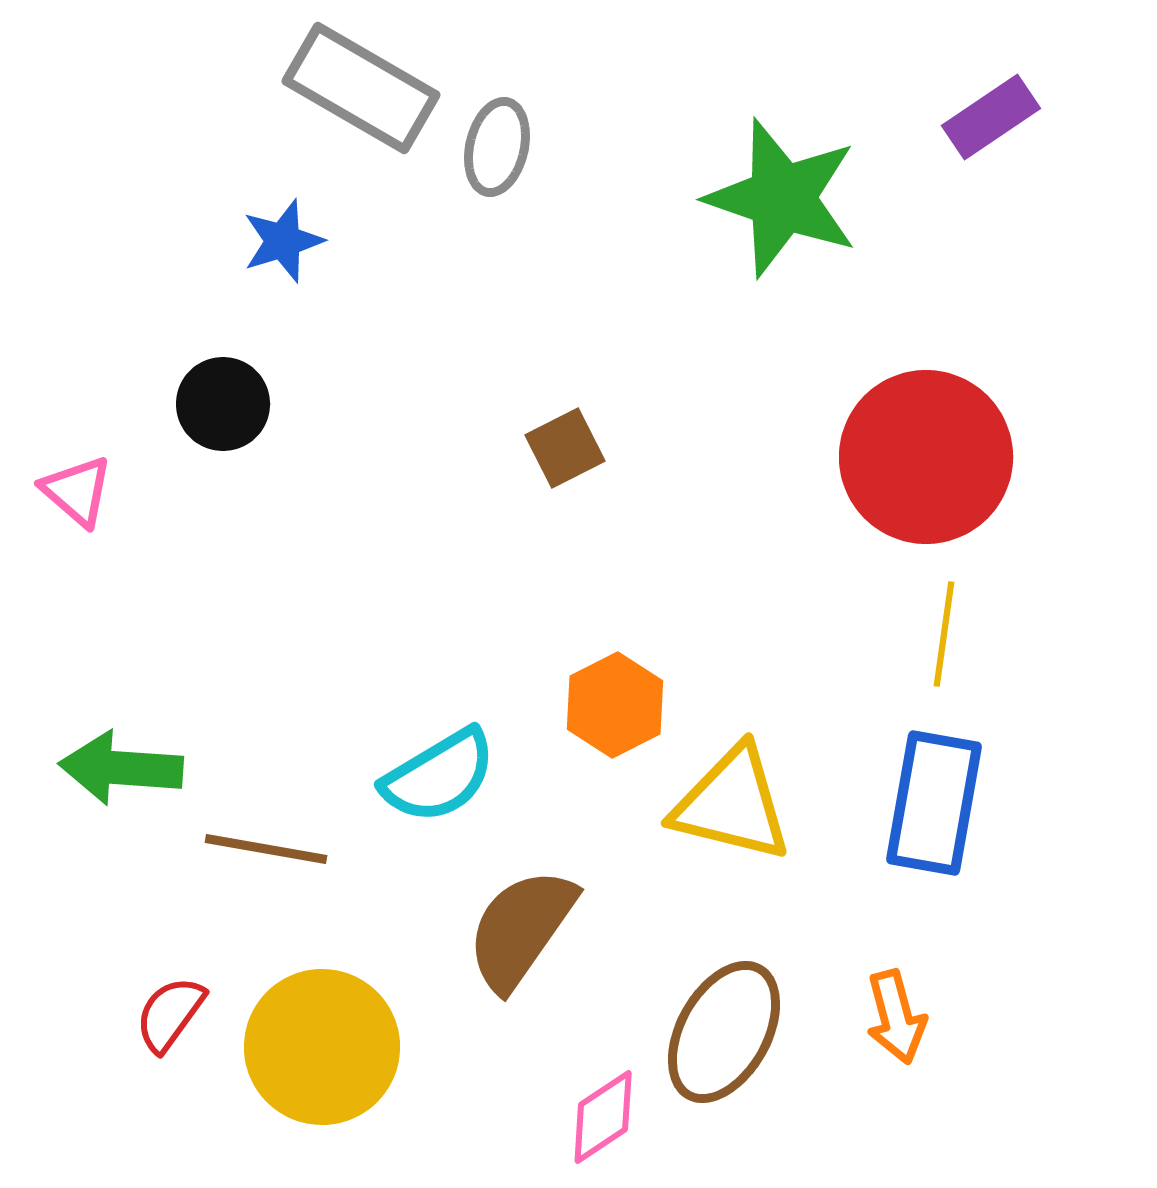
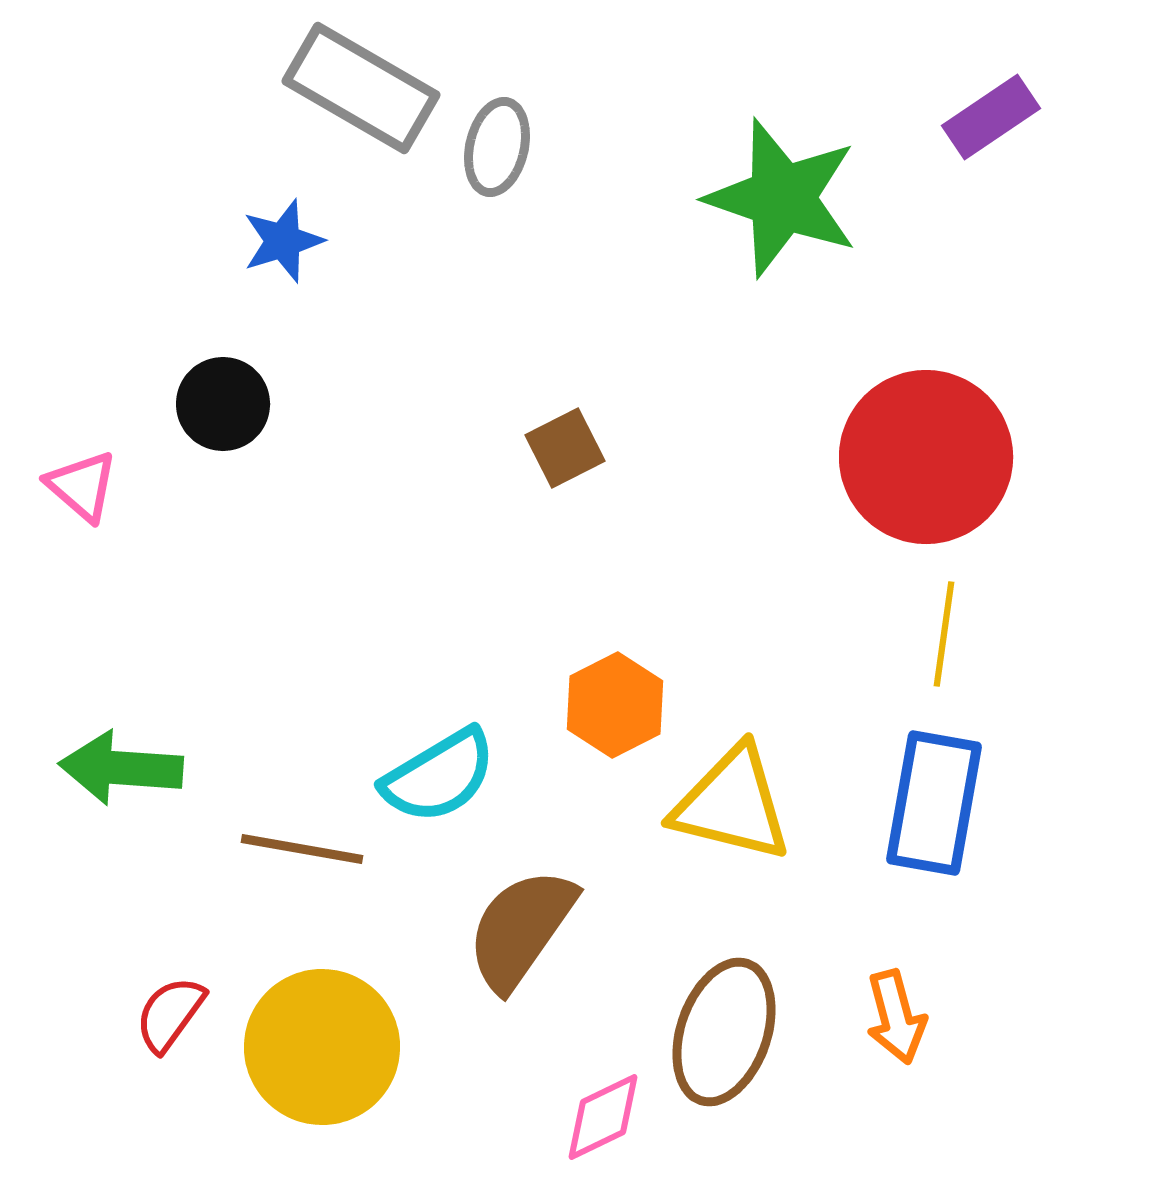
pink triangle: moved 5 px right, 5 px up
brown line: moved 36 px right
brown ellipse: rotated 10 degrees counterclockwise
pink diamond: rotated 8 degrees clockwise
